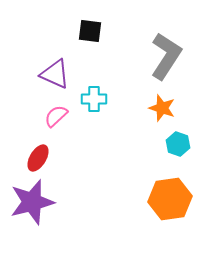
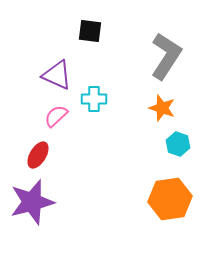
purple triangle: moved 2 px right, 1 px down
red ellipse: moved 3 px up
